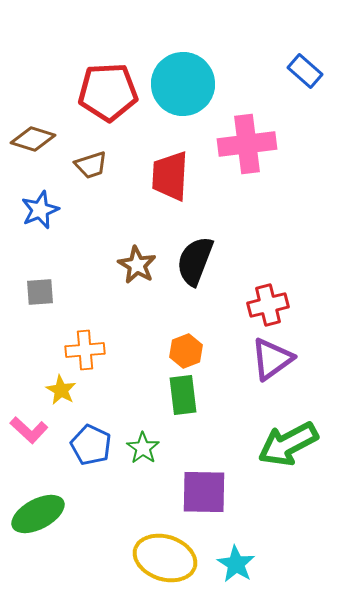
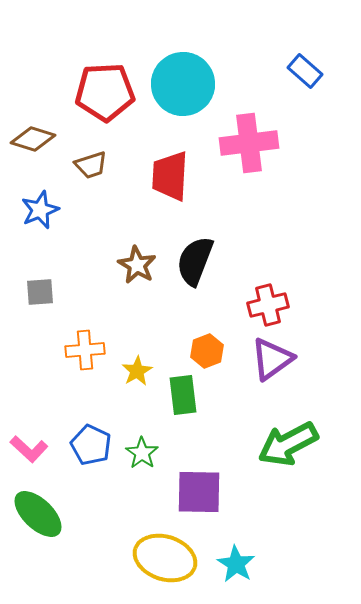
red pentagon: moved 3 px left
pink cross: moved 2 px right, 1 px up
orange hexagon: moved 21 px right
yellow star: moved 76 px right, 19 px up; rotated 12 degrees clockwise
pink L-shape: moved 19 px down
green star: moved 1 px left, 5 px down
purple square: moved 5 px left
green ellipse: rotated 72 degrees clockwise
